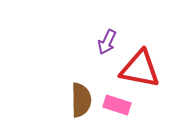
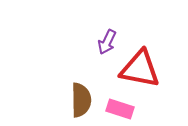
pink rectangle: moved 3 px right, 4 px down
